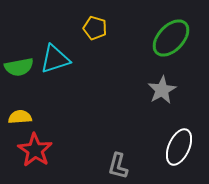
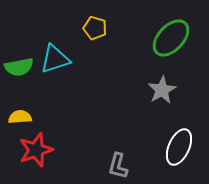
red star: moved 1 px right; rotated 20 degrees clockwise
